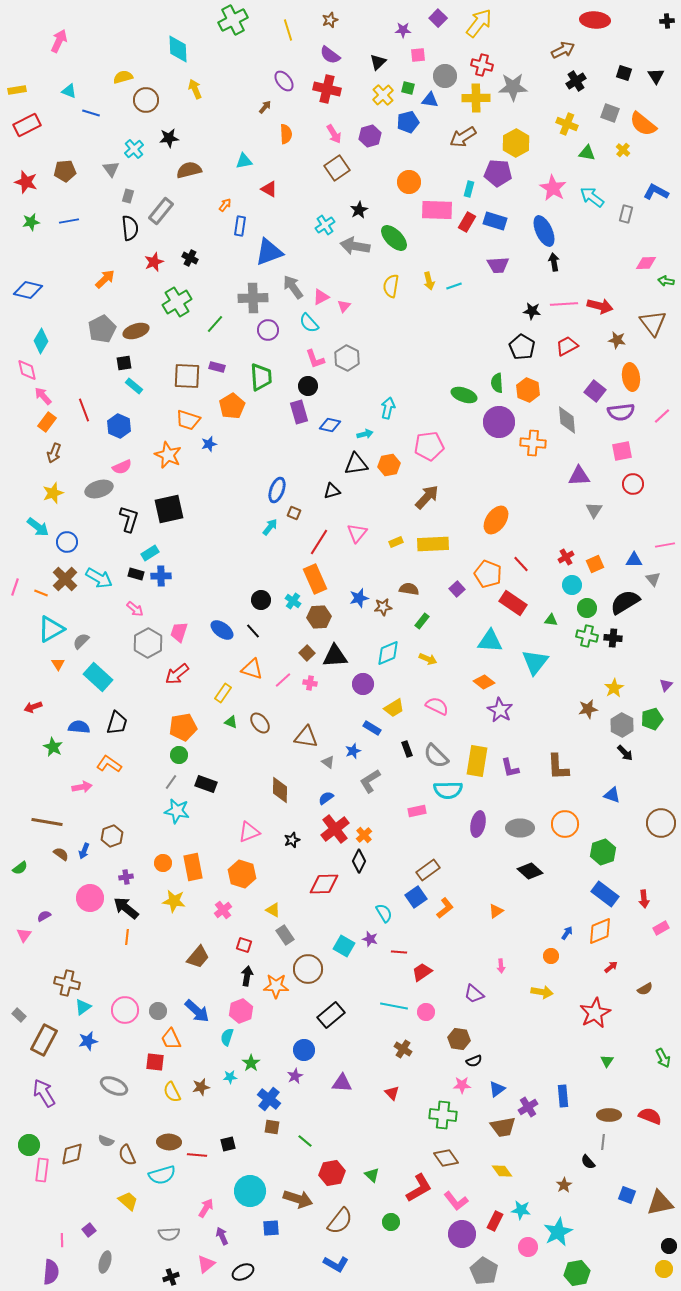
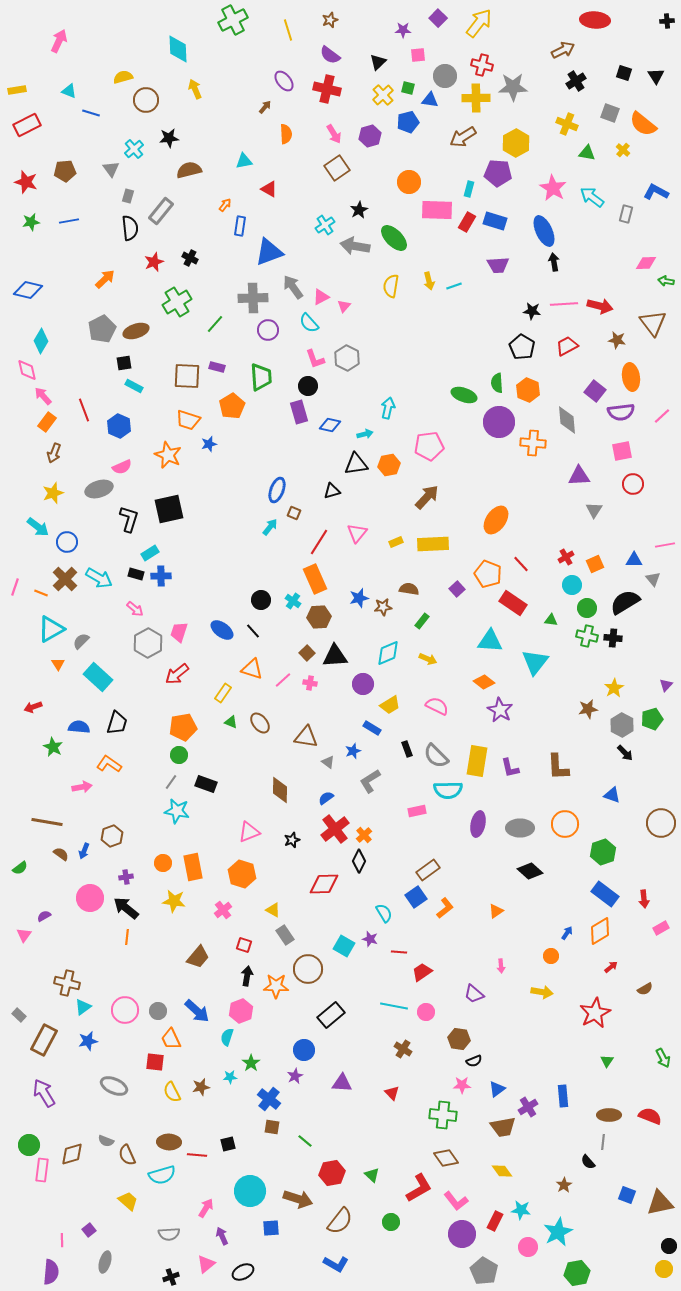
cyan rectangle at (134, 386): rotated 12 degrees counterclockwise
yellow trapezoid at (394, 708): moved 4 px left, 3 px up
orange diamond at (600, 931): rotated 8 degrees counterclockwise
